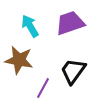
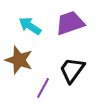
cyan arrow: rotated 25 degrees counterclockwise
brown star: rotated 8 degrees clockwise
black trapezoid: moved 1 px left, 1 px up
